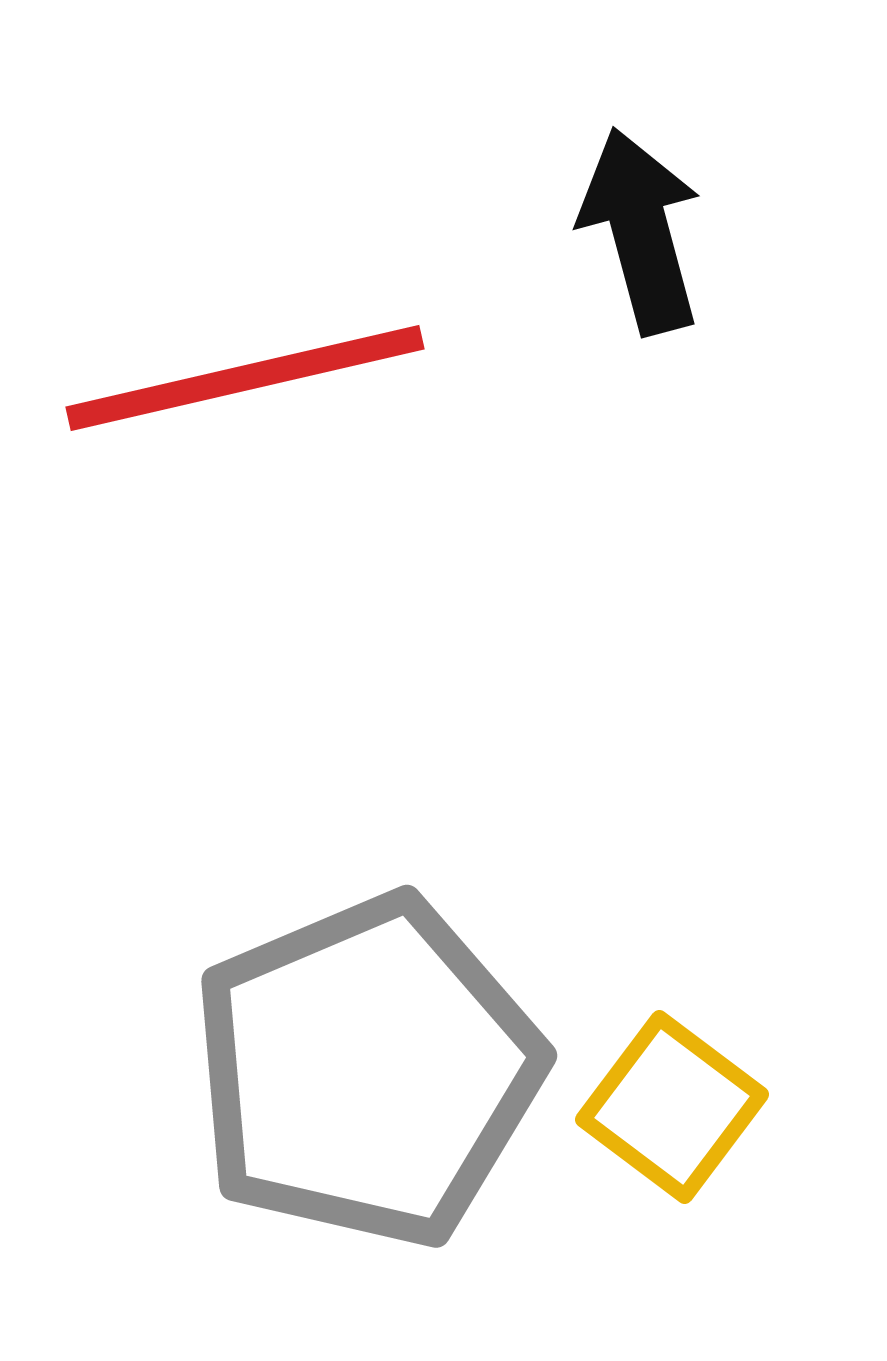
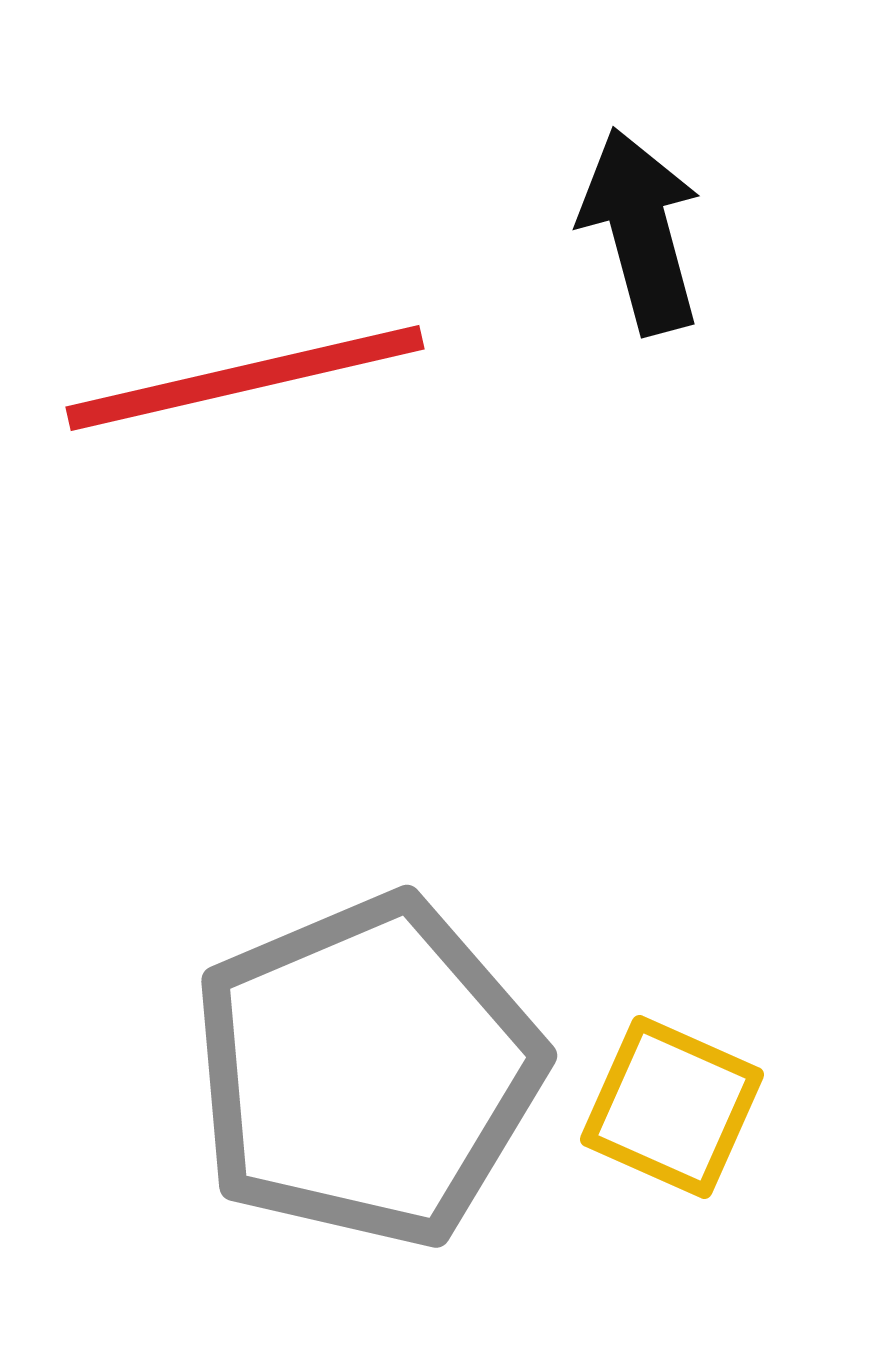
yellow square: rotated 13 degrees counterclockwise
